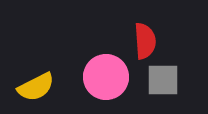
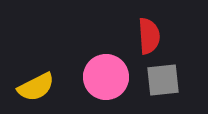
red semicircle: moved 4 px right, 5 px up
gray square: rotated 6 degrees counterclockwise
